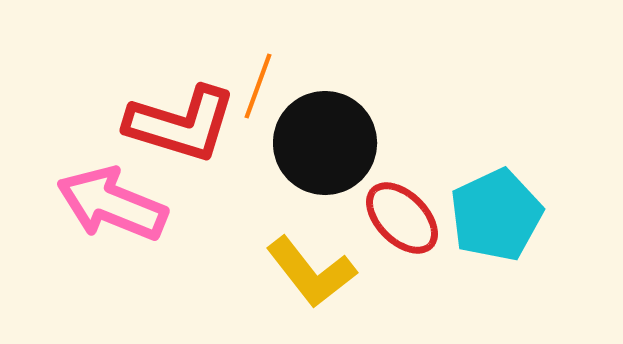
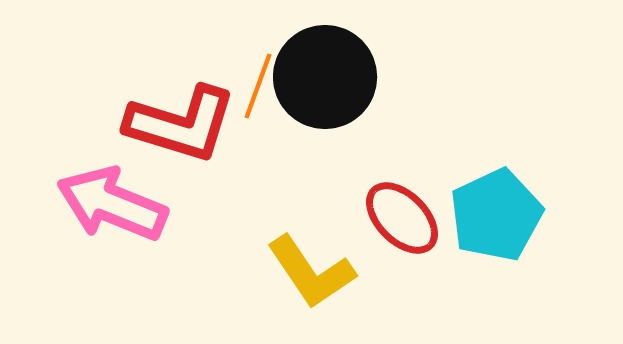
black circle: moved 66 px up
yellow L-shape: rotated 4 degrees clockwise
